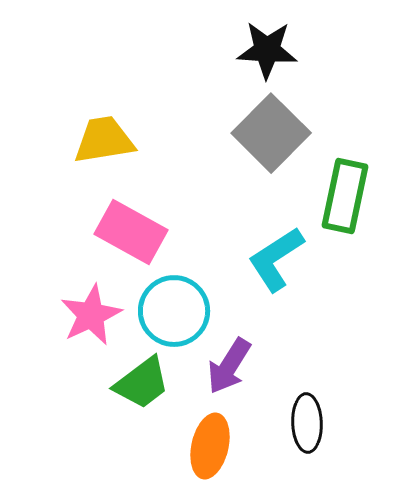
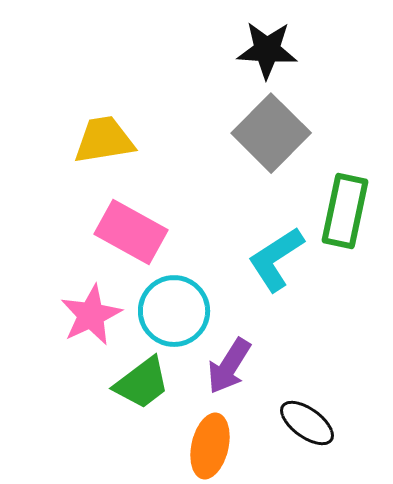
green rectangle: moved 15 px down
black ellipse: rotated 52 degrees counterclockwise
